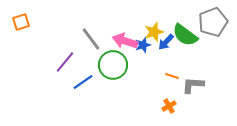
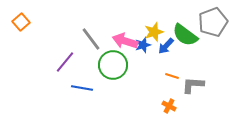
orange square: rotated 24 degrees counterclockwise
blue arrow: moved 4 px down
blue line: moved 1 px left, 6 px down; rotated 45 degrees clockwise
orange cross: rotated 32 degrees counterclockwise
